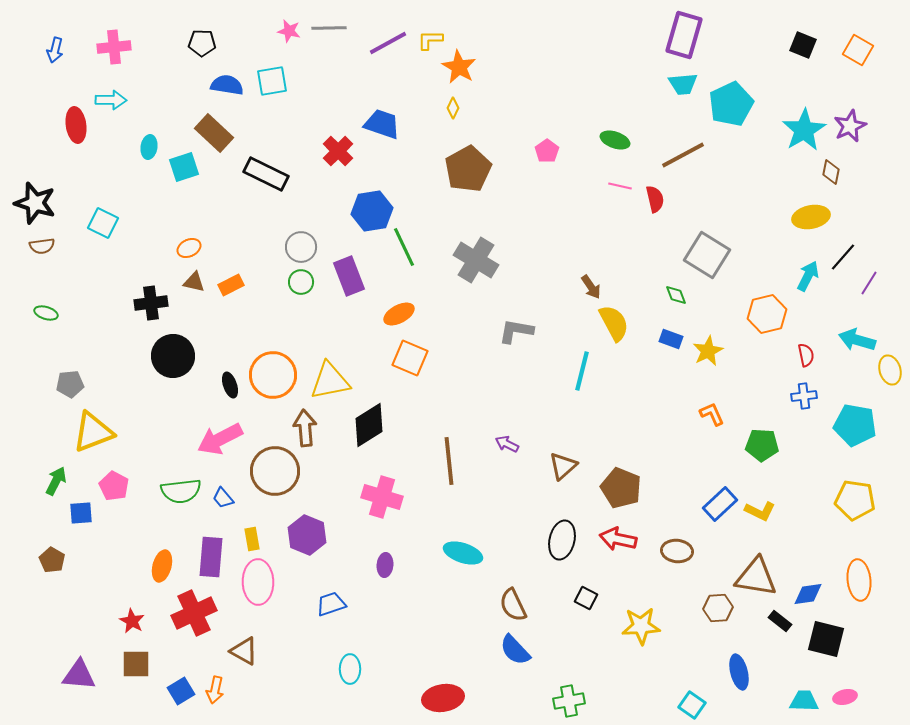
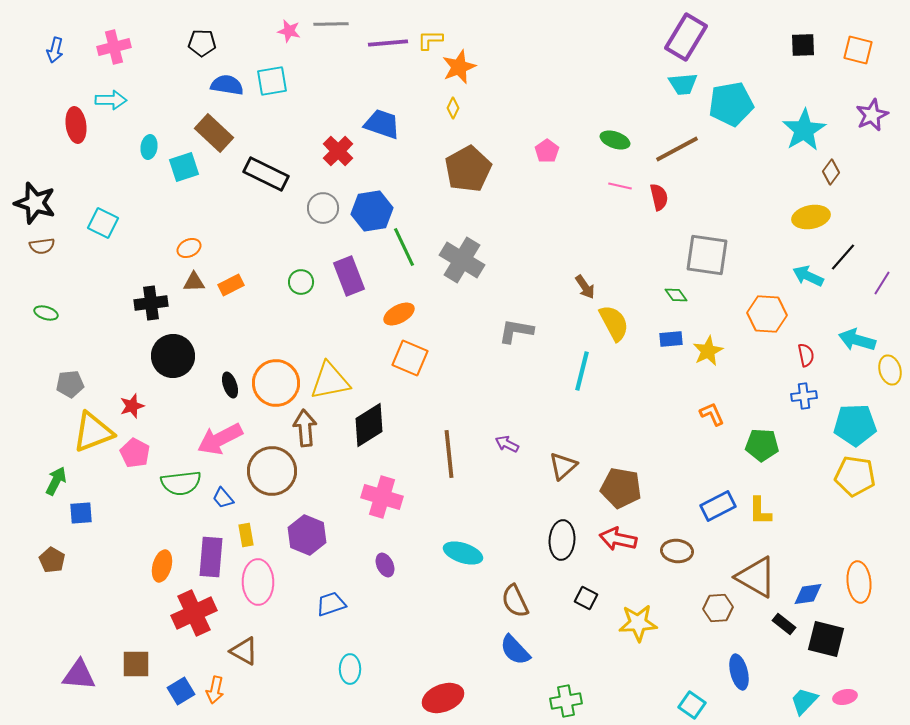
gray line at (329, 28): moved 2 px right, 4 px up
purple rectangle at (684, 35): moved 2 px right, 2 px down; rotated 15 degrees clockwise
purple line at (388, 43): rotated 24 degrees clockwise
black square at (803, 45): rotated 24 degrees counterclockwise
pink cross at (114, 47): rotated 8 degrees counterclockwise
orange square at (858, 50): rotated 16 degrees counterclockwise
orange star at (459, 67): rotated 20 degrees clockwise
cyan pentagon at (731, 104): rotated 15 degrees clockwise
purple star at (850, 126): moved 22 px right, 11 px up
brown line at (683, 155): moved 6 px left, 6 px up
brown diamond at (831, 172): rotated 25 degrees clockwise
red semicircle at (655, 199): moved 4 px right, 2 px up
gray circle at (301, 247): moved 22 px right, 39 px up
gray square at (707, 255): rotated 24 degrees counterclockwise
gray cross at (476, 260): moved 14 px left
cyan arrow at (808, 276): rotated 92 degrees counterclockwise
brown triangle at (194, 282): rotated 15 degrees counterclockwise
purple line at (869, 283): moved 13 px right
brown arrow at (591, 287): moved 6 px left
green diamond at (676, 295): rotated 15 degrees counterclockwise
orange hexagon at (767, 314): rotated 18 degrees clockwise
blue rectangle at (671, 339): rotated 25 degrees counterclockwise
orange circle at (273, 375): moved 3 px right, 8 px down
cyan pentagon at (855, 425): rotated 12 degrees counterclockwise
brown line at (449, 461): moved 7 px up
brown circle at (275, 471): moved 3 px left
pink pentagon at (114, 486): moved 21 px right, 33 px up
brown pentagon at (621, 488): rotated 12 degrees counterclockwise
green semicircle at (181, 491): moved 8 px up
yellow pentagon at (855, 500): moved 24 px up
blue rectangle at (720, 504): moved 2 px left, 2 px down; rotated 16 degrees clockwise
yellow L-shape at (760, 511): rotated 64 degrees clockwise
yellow rectangle at (252, 539): moved 6 px left, 4 px up
black ellipse at (562, 540): rotated 9 degrees counterclockwise
purple ellipse at (385, 565): rotated 30 degrees counterclockwise
brown triangle at (756, 577): rotated 21 degrees clockwise
orange ellipse at (859, 580): moved 2 px down
brown semicircle at (513, 605): moved 2 px right, 4 px up
red star at (132, 621): moved 215 px up; rotated 25 degrees clockwise
black rectangle at (780, 621): moved 4 px right, 3 px down
yellow star at (641, 626): moved 3 px left, 3 px up
red ellipse at (443, 698): rotated 12 degrees counterclockwise
green cross at (569, 701): moved 3 px left
cyan trapezoid at (804, 701): rotated 48 degrees counterclockwise
